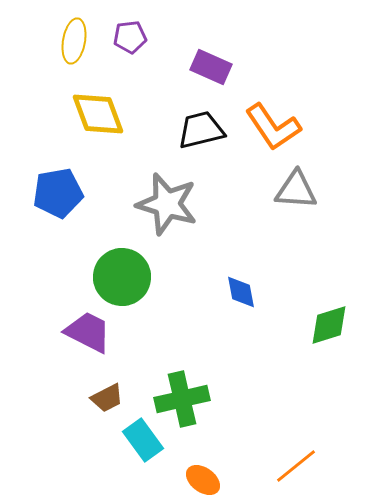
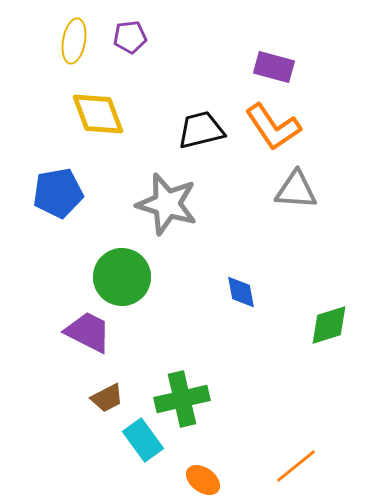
purple rectangle: moved 63 px right; rotated 9 degrees counterclockwise
